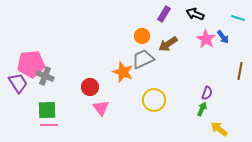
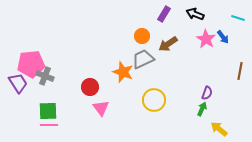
green square: moved 1 px right, 1 px down
